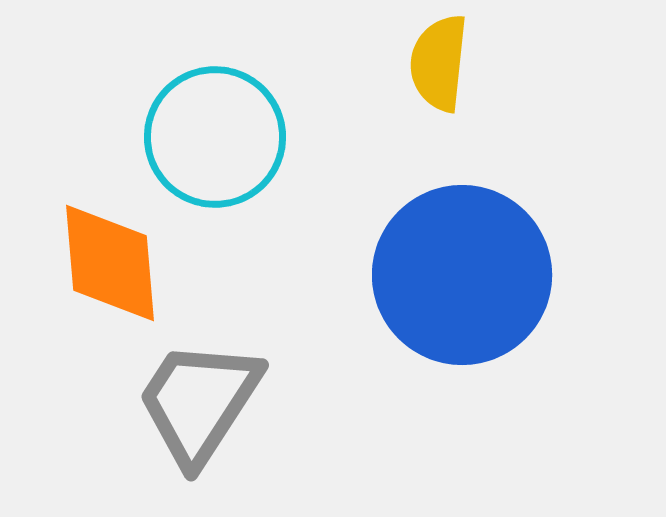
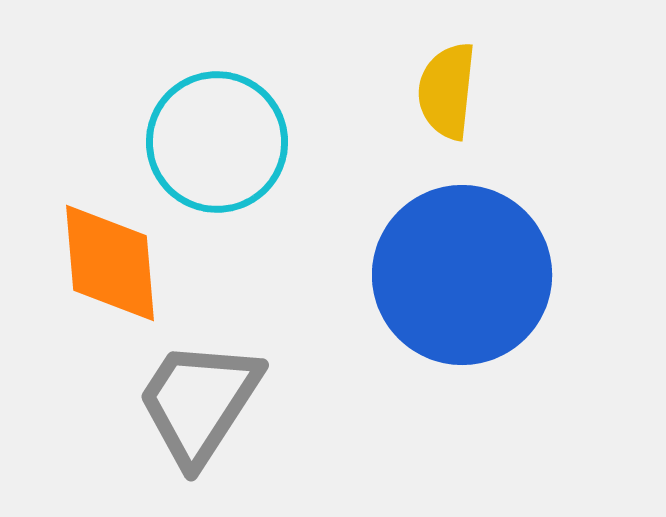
yellow semicircle: moved 8 px right, 28 px down
cyan circle: moved 2 px right, 5 px down
